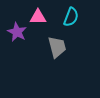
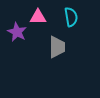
cyan semicircle: rotated 30 degrees counterclockwise
gray trapezoid: rotated 15 degrees clockwise
